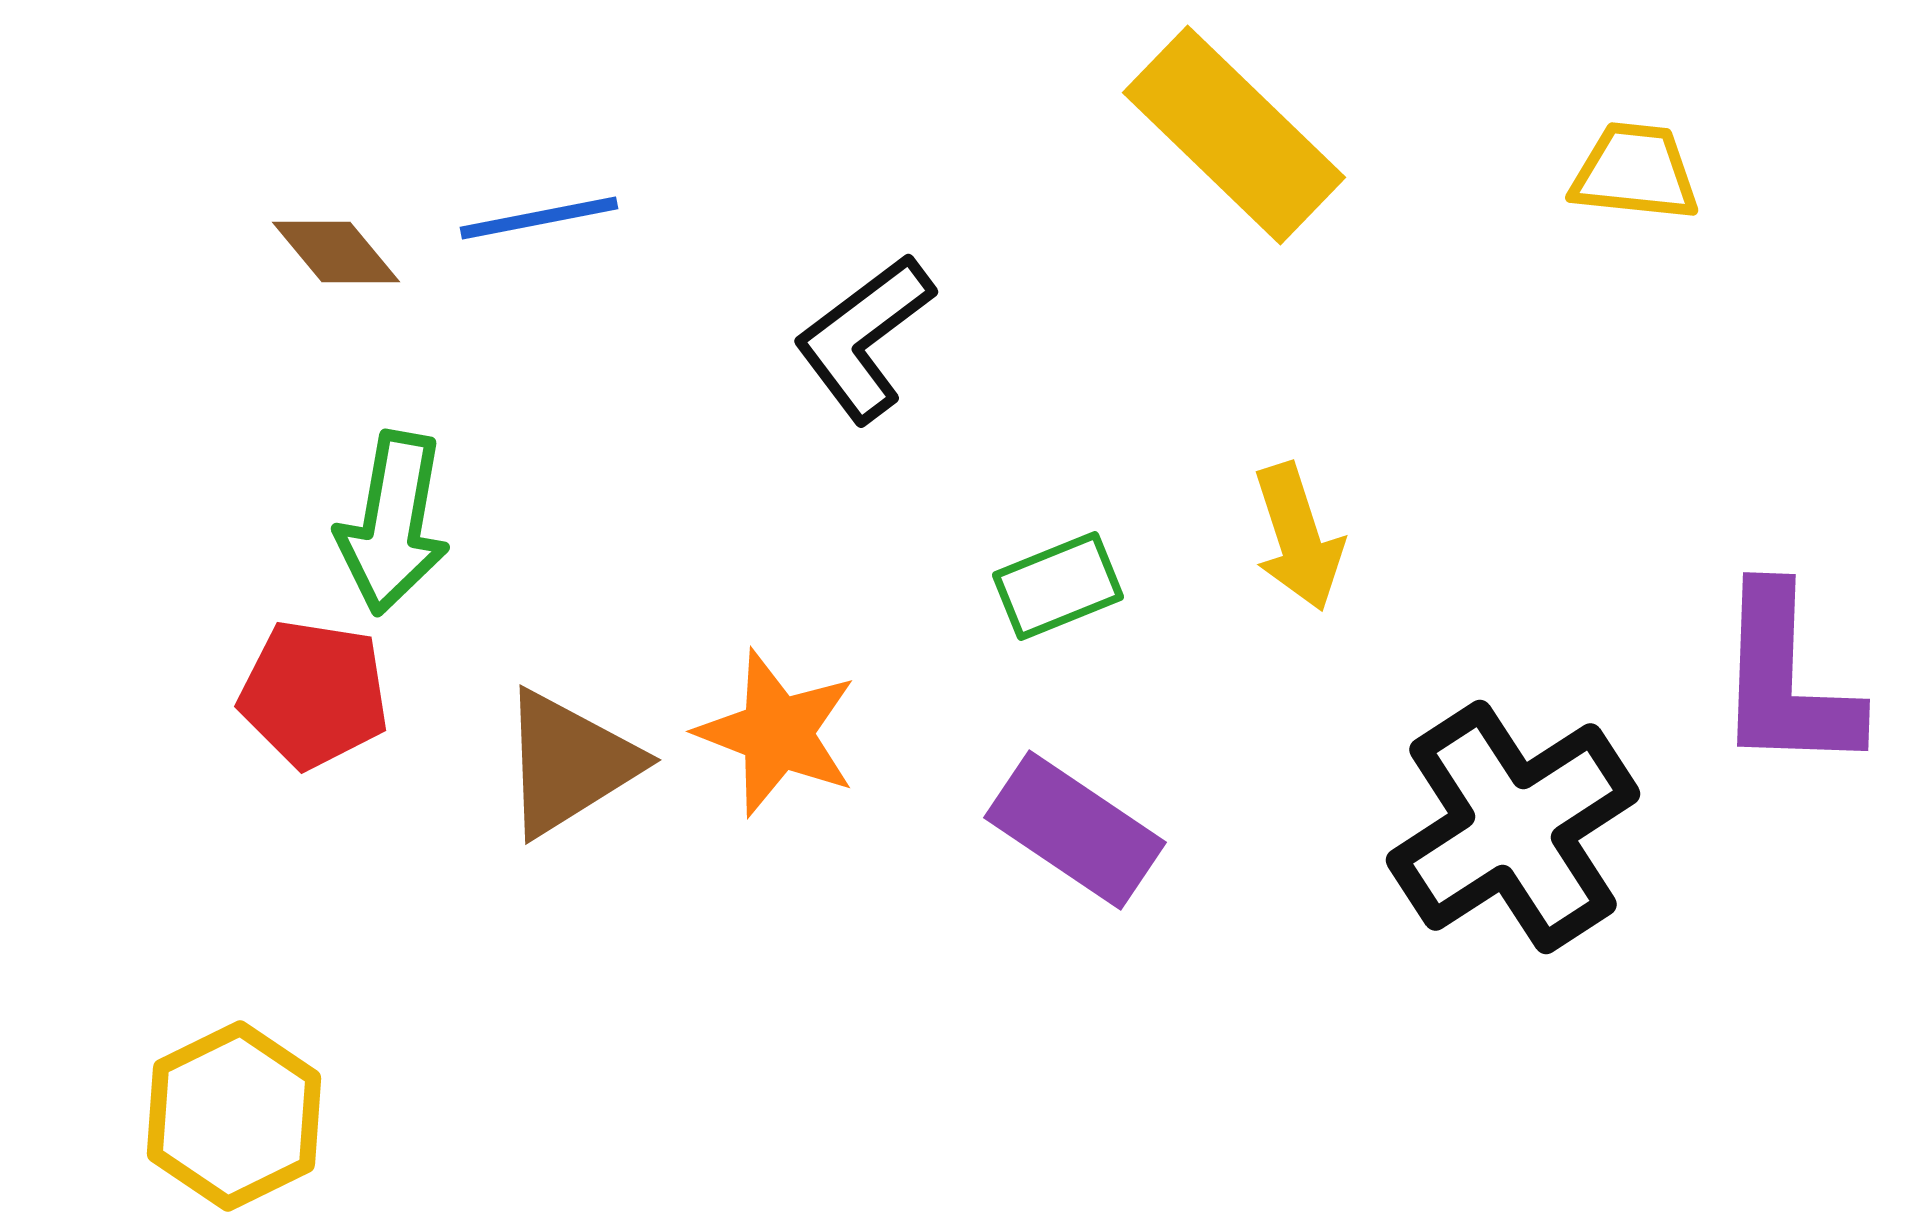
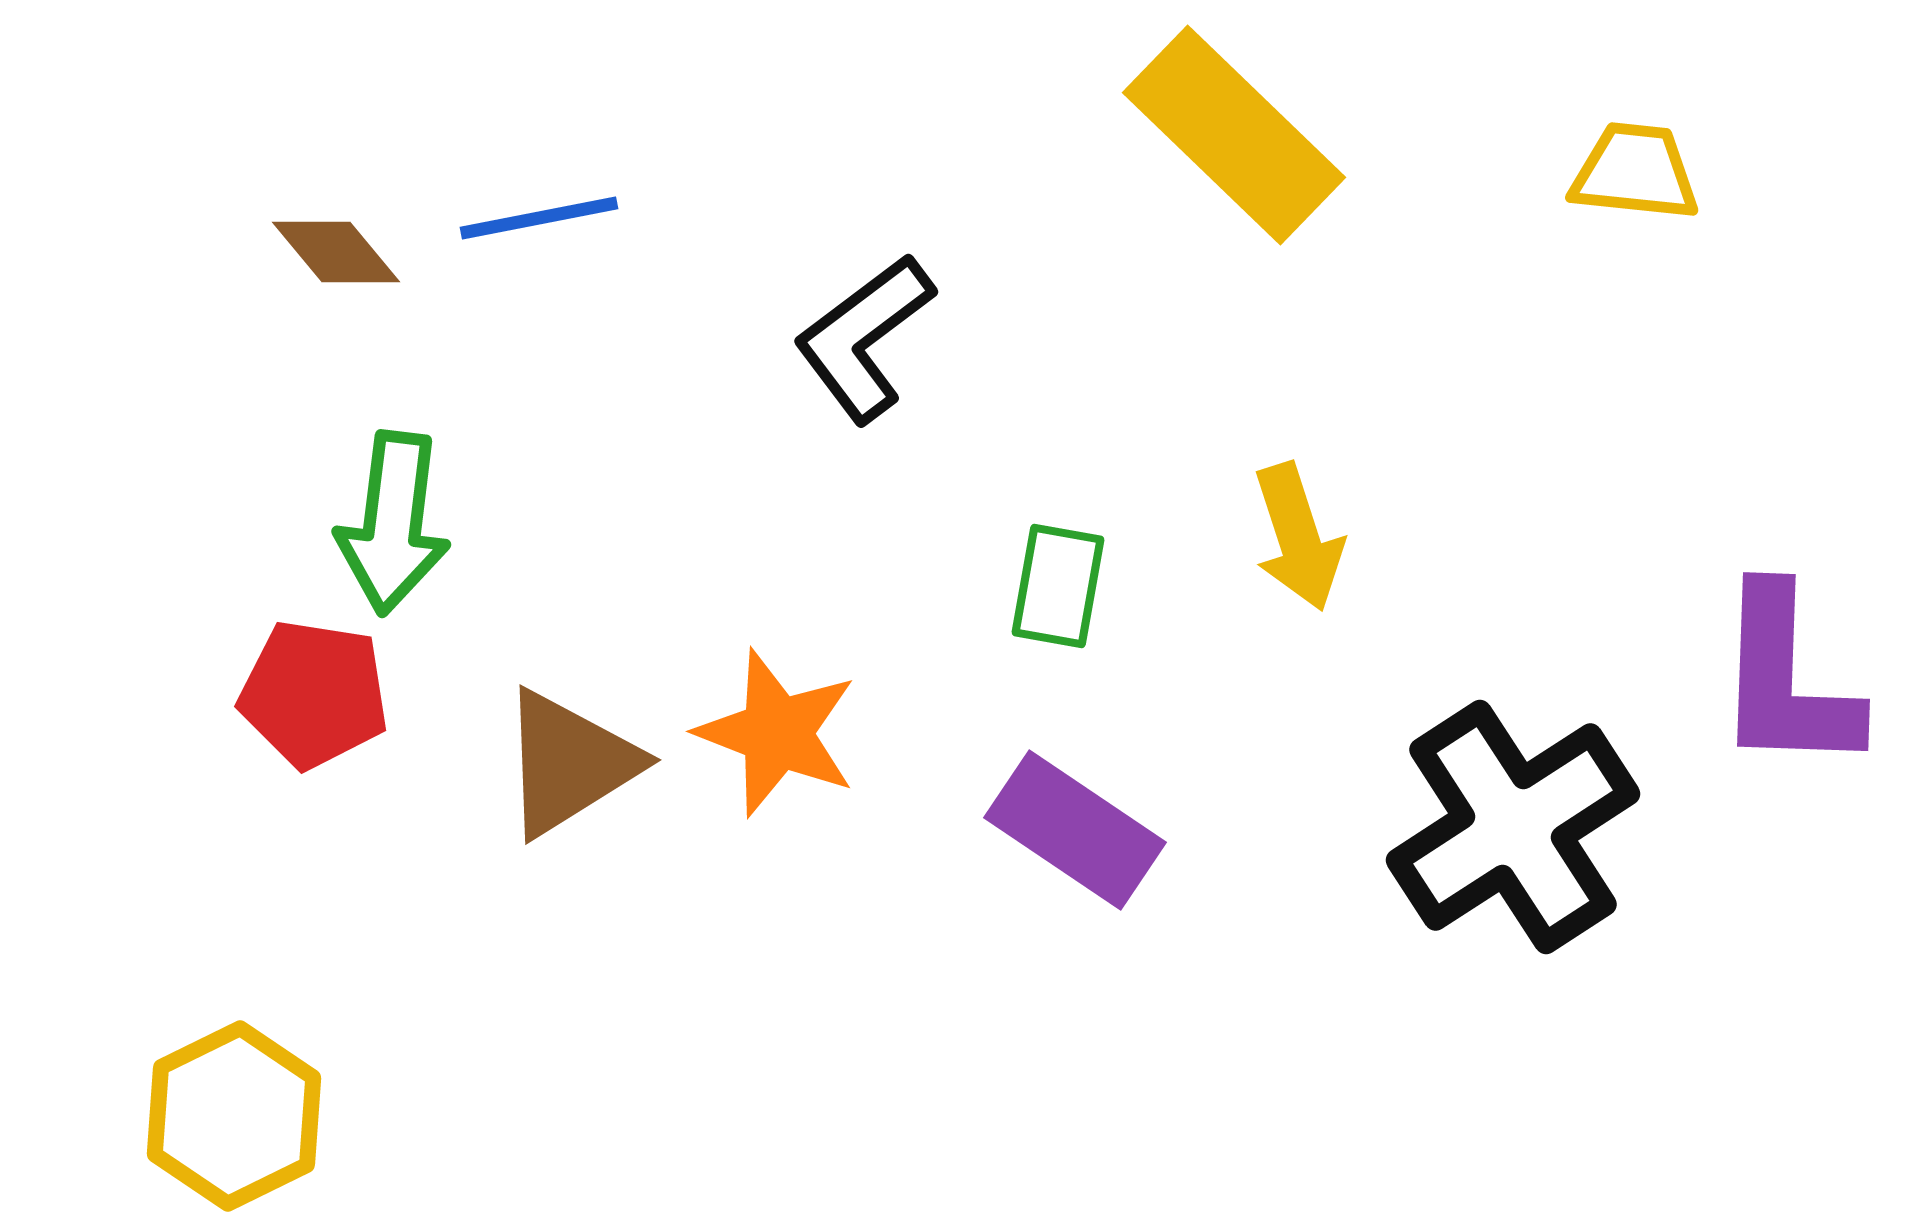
green arrow: rotated 3 degrees counterclockwise
green rectangle: rotated 58 degrees counterclockwise
